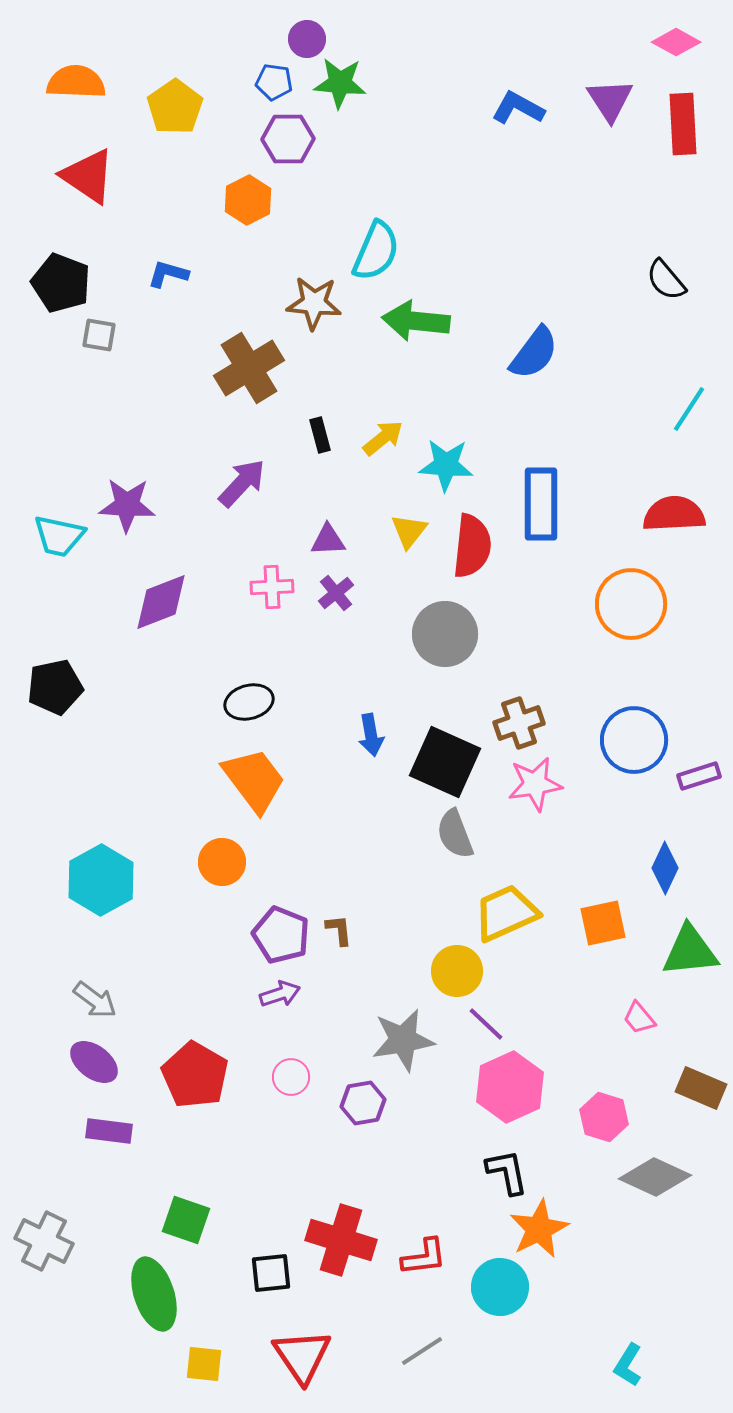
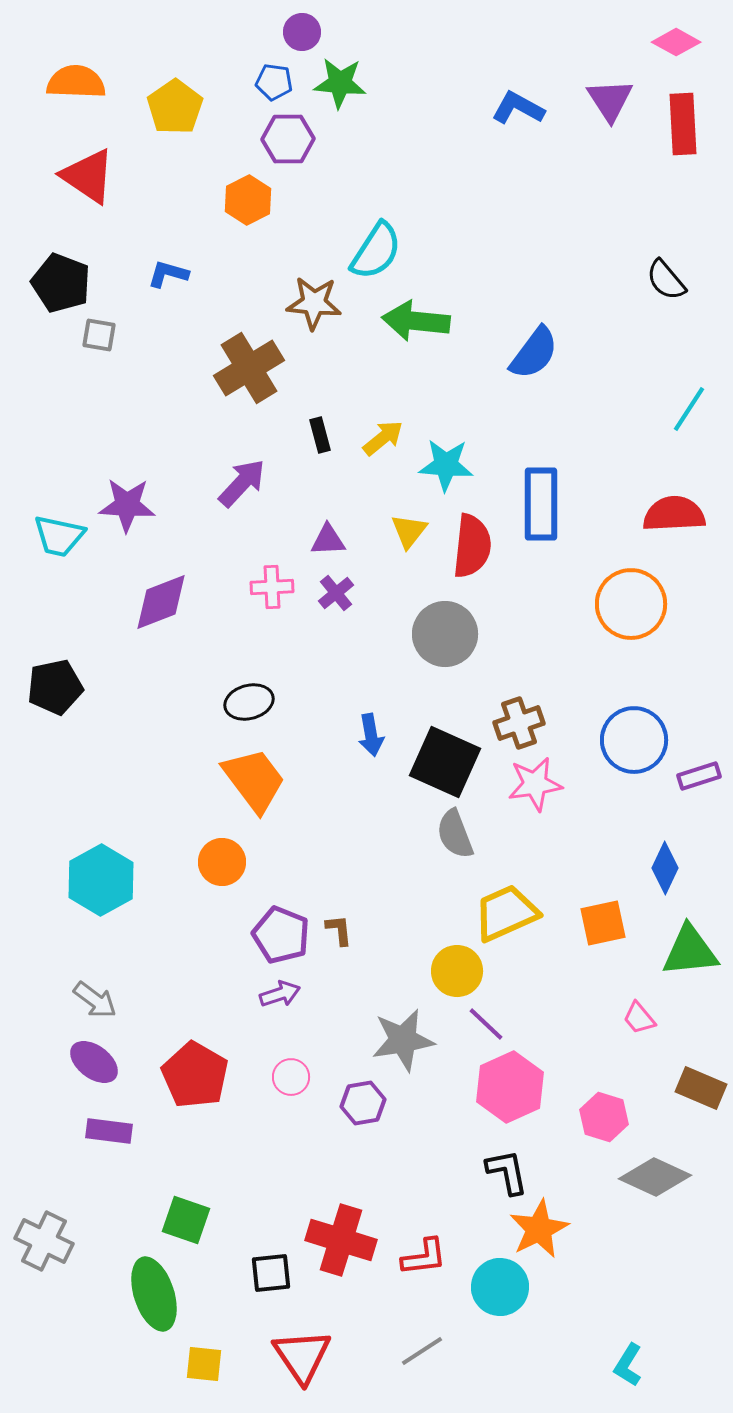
purple circle at (307, 39): moved 5 px left, 7 px up
cyan semicircle at (376, 251): rotated 10 degrees clockwise
